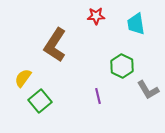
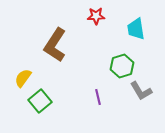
cyan trapezoid: moved 5 px down
green hexagon: rotated 15 degrees clockwise
gray L-shape: moved 7 px left, 1 px down
purple line: moved 1 px down
